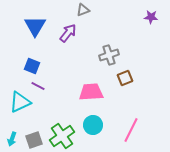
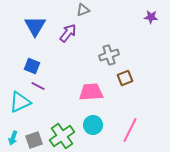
pink line: moved 1 px left
cyan arrow: moved 1 px right, 1 px up
